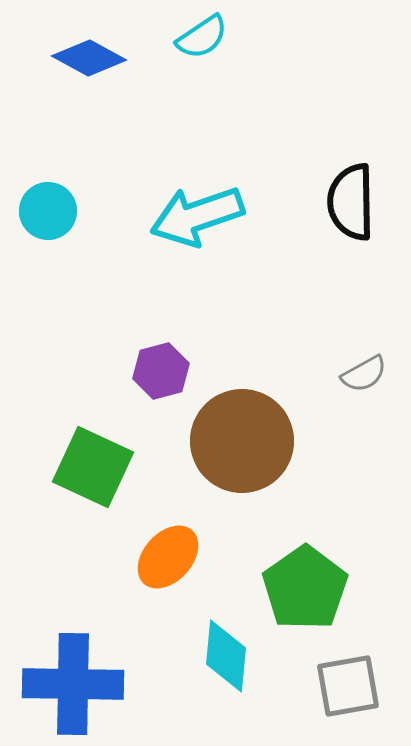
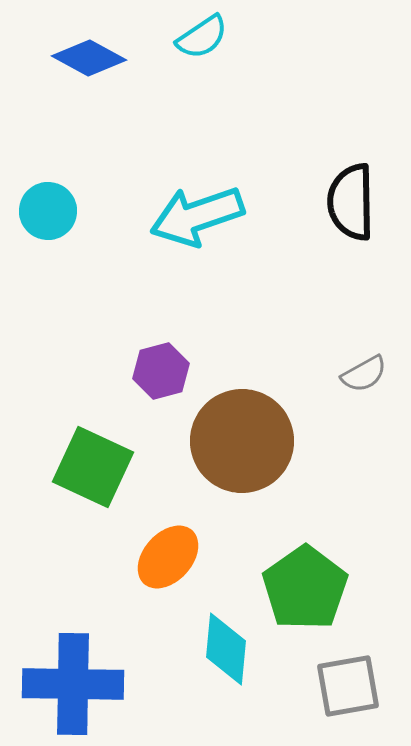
cyan diamond: moved 7 px up
